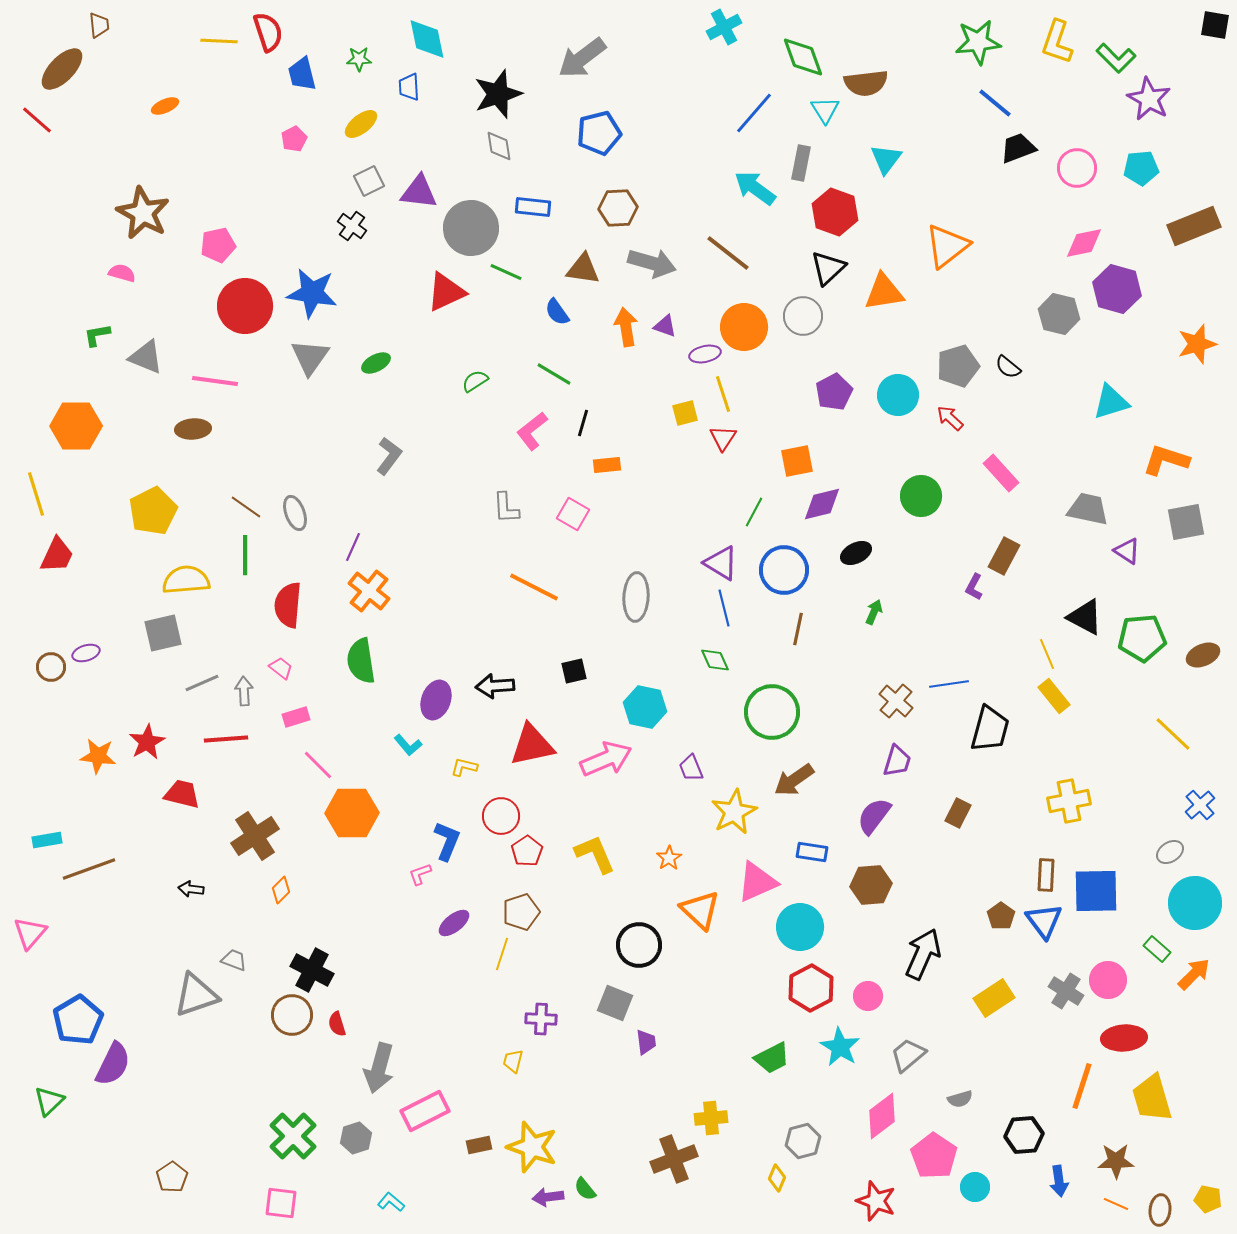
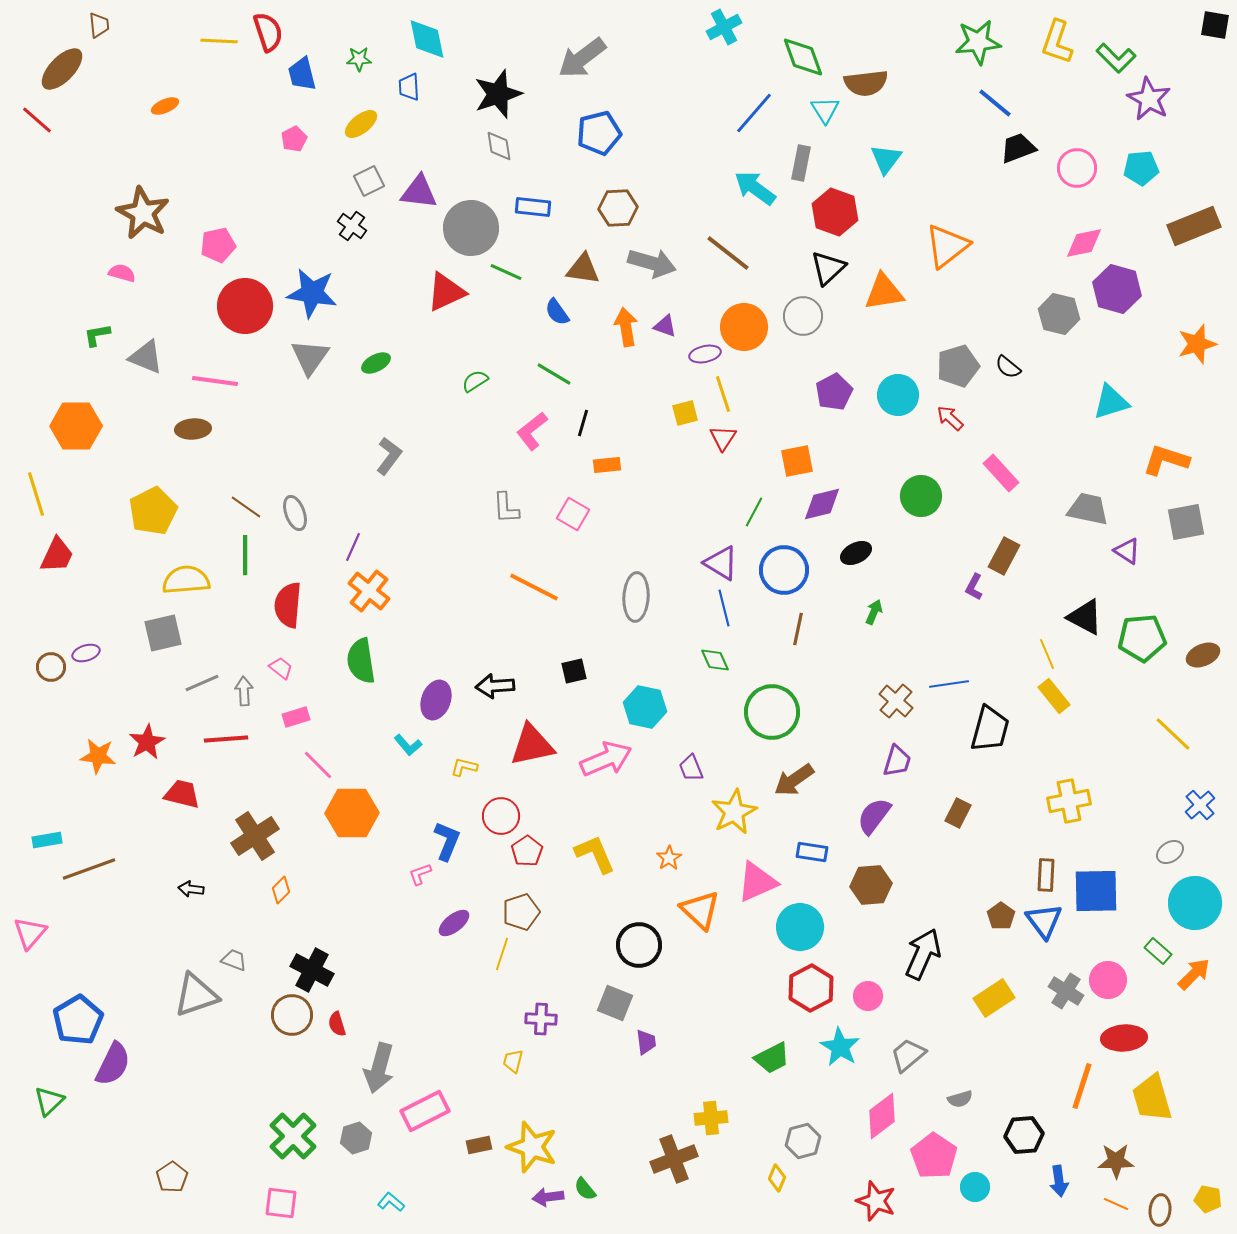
green rectangle at (1157, 949): moved 1 px right, 2 px down
